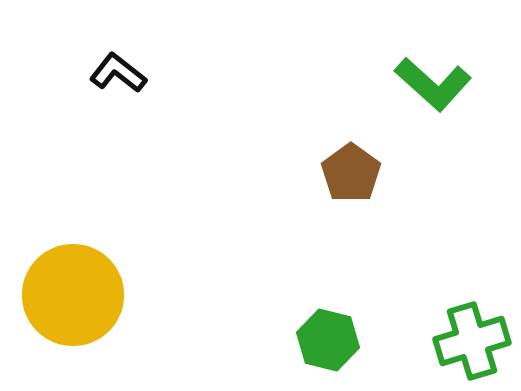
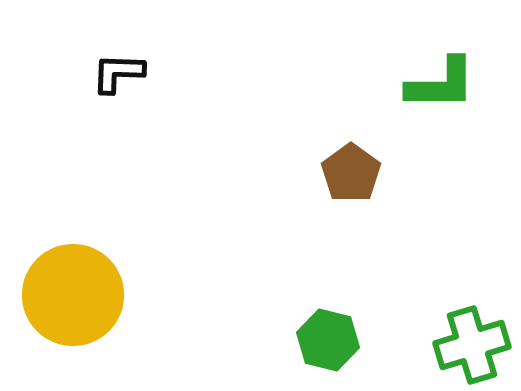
black L-shape: rotated 36 degrees counterclockwise
green L-shape: moved 8 px right; rotated 42 degrees counterclockwise
green cross: moved 4 px down
